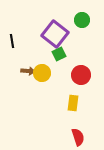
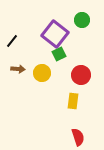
black line: rotated 48 degrees clockwise
brown arrow: moved 10 px left, 2 px up
yellow rectangle: moved 2 px up
